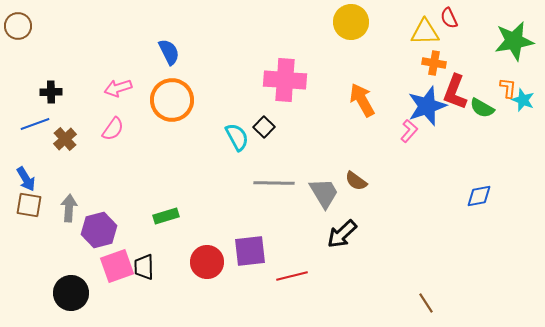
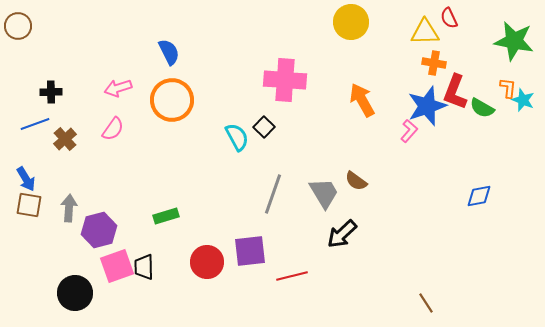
green star: rotated 21 degrees clockwise
gray line: moved 1 px left, 11 px down; rotated 72 degrees counterclockwise
black circle: moved 4 px right
